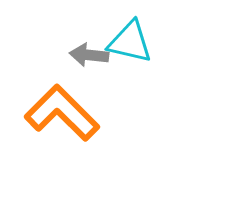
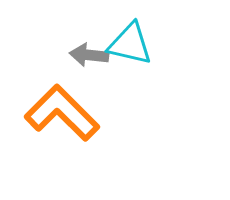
cyan triangle: moved 2 px down
